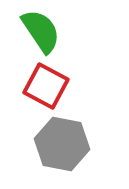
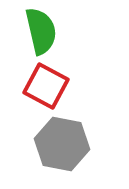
green semicircle: rotated 21 degrees clockwise
